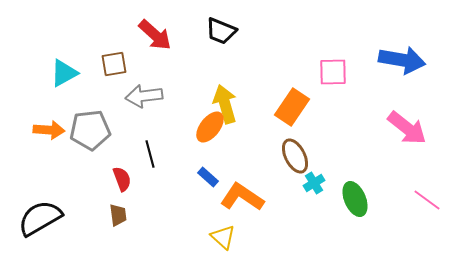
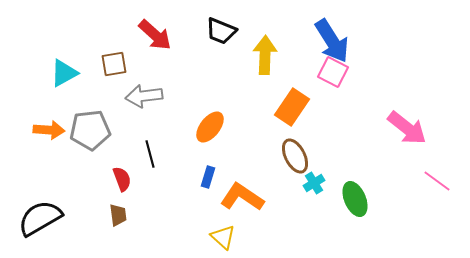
blue arrow: moved 70 px left, 19 px up; rotated 48 degrees clockwise
pink square: rotated 28 degrees clockwise
yellow arrow: moved 40 px right, 49 px up; rotated 18 degrees clockwise
blue rectangle: rotated 65 degrees clockwise
pink line: moved 10 px right, 19 px up
